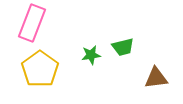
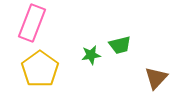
green trapezoid: moved 3 px left, 2 px up
brown triangle: rotated 40 degrees counterclockwise
